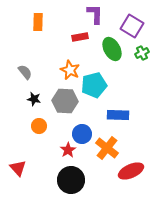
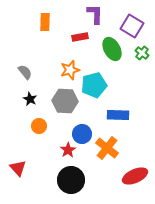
orange rectangle: moved 7 px right
green cross: rotated 24 degrees counterclockwise
orange star: rotated 30 degrees clockwise
black star: moved 4 px left; rotated 16 degrees clockwise
red ellipse: moved 4 px right, 5 px down
